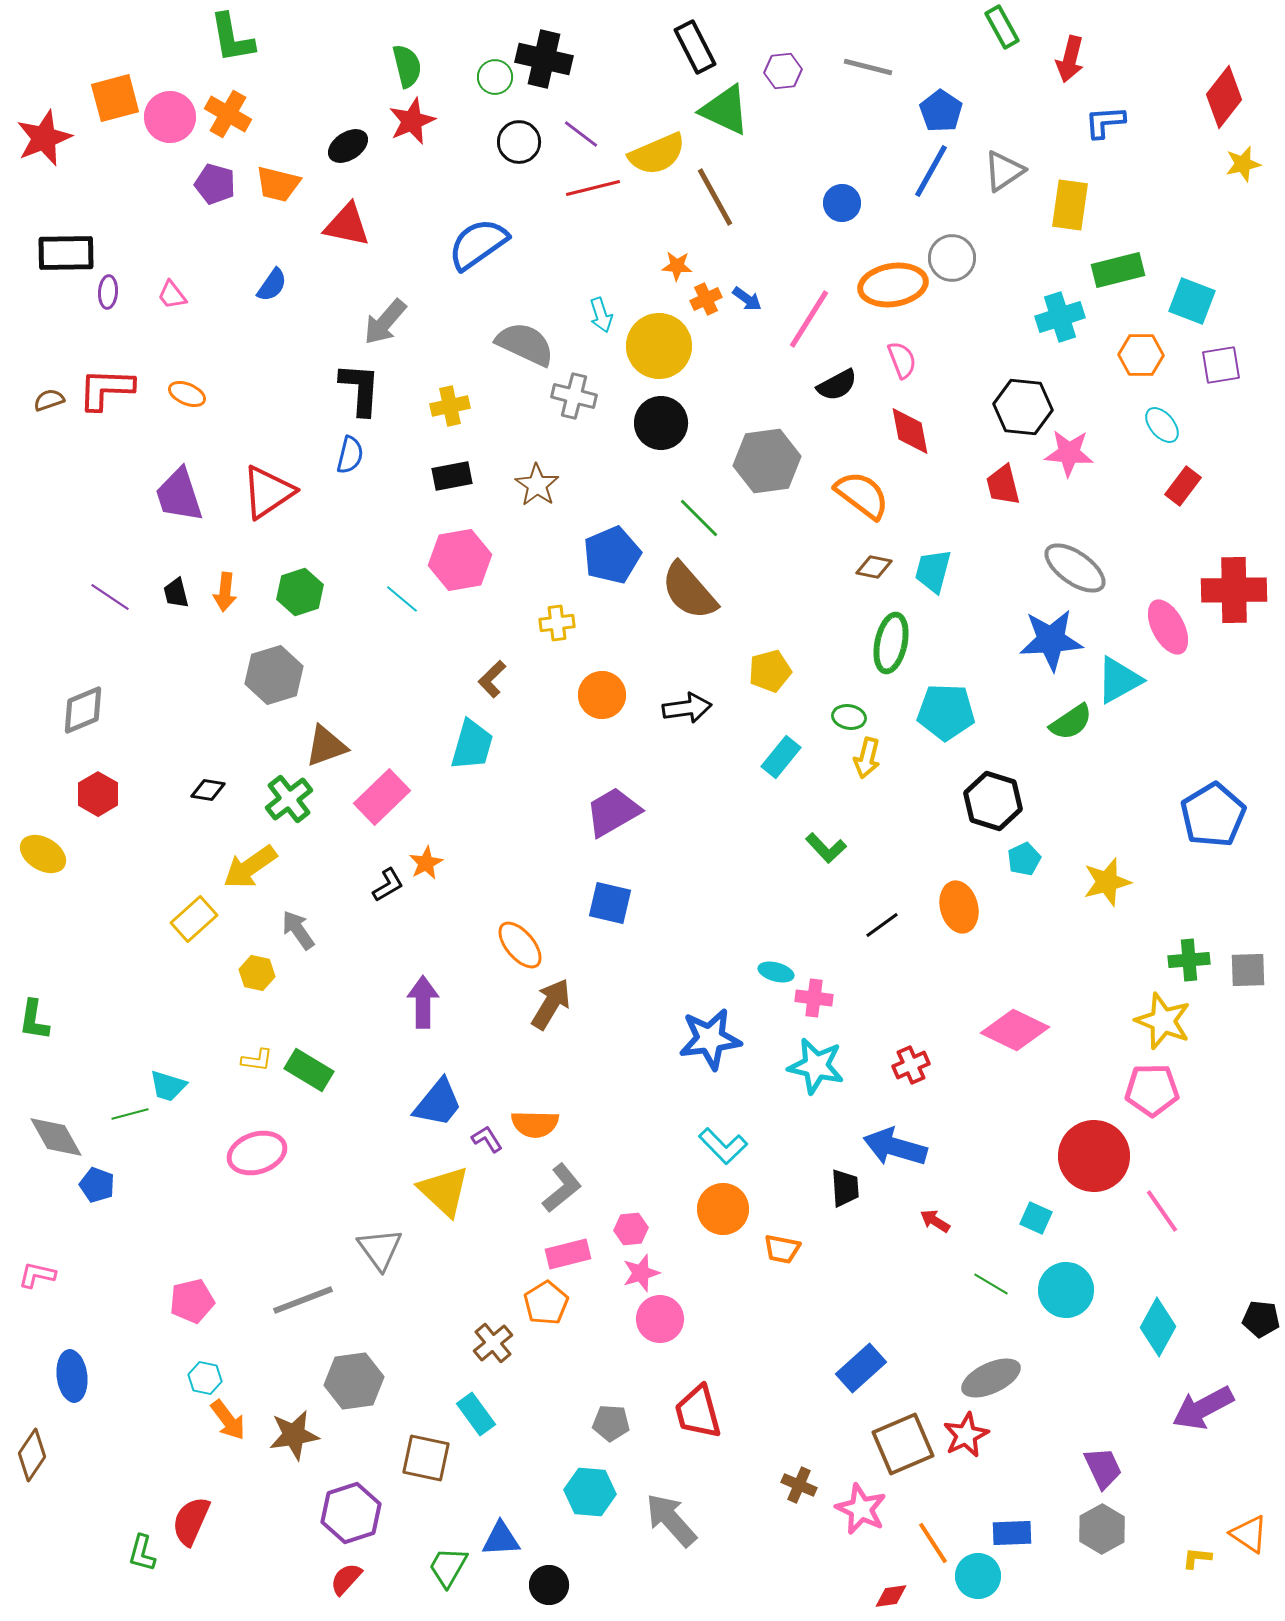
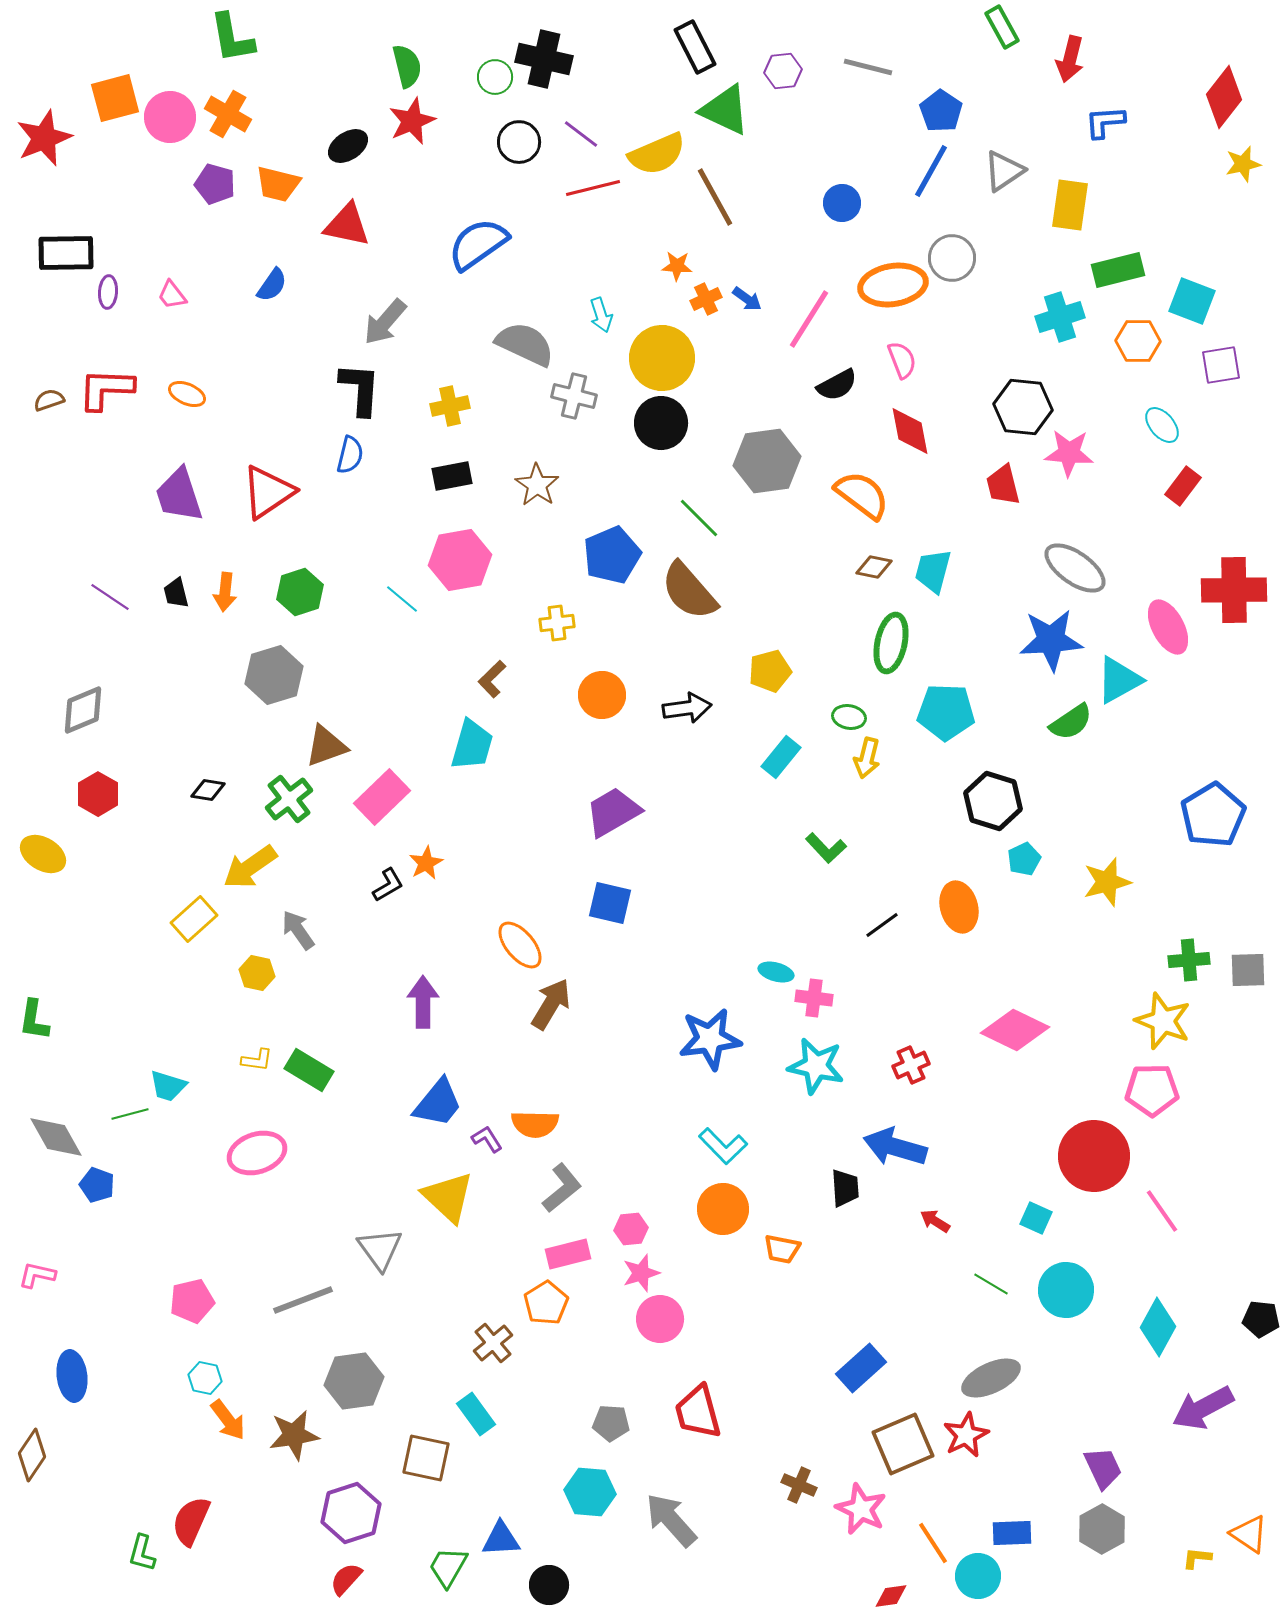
yellow circle at (659, 346): moved 3 px right, 12 px down
orange hexagon at (1141, 355): moved 3 px left, 14 px up
yellow triangle at (444, 1191): moved 4 px right, 6 px down
